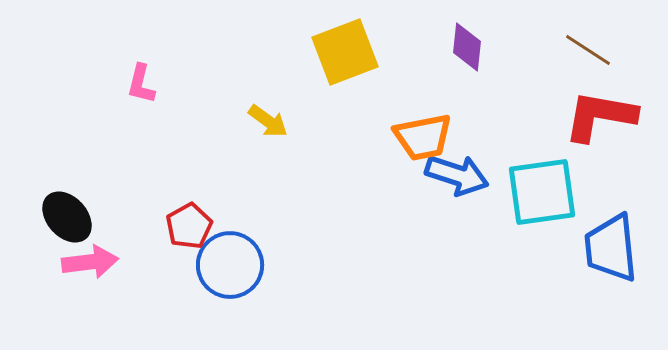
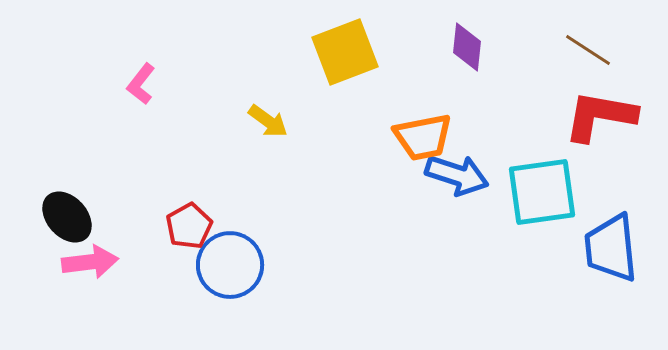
pink L-shape: rotated 24 degrees clockwise
